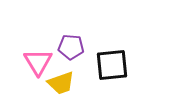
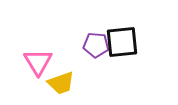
purple pentagon: moved 25 px right, 2 px up
black square: moved 10 px right, 23 px up
